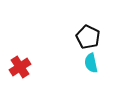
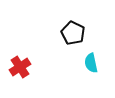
black pentagon: moved 15 px left, 4 px up
